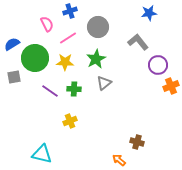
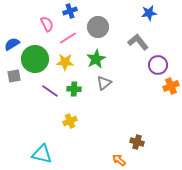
green circle: moved 1 px down
gray square: moved 1 px up
